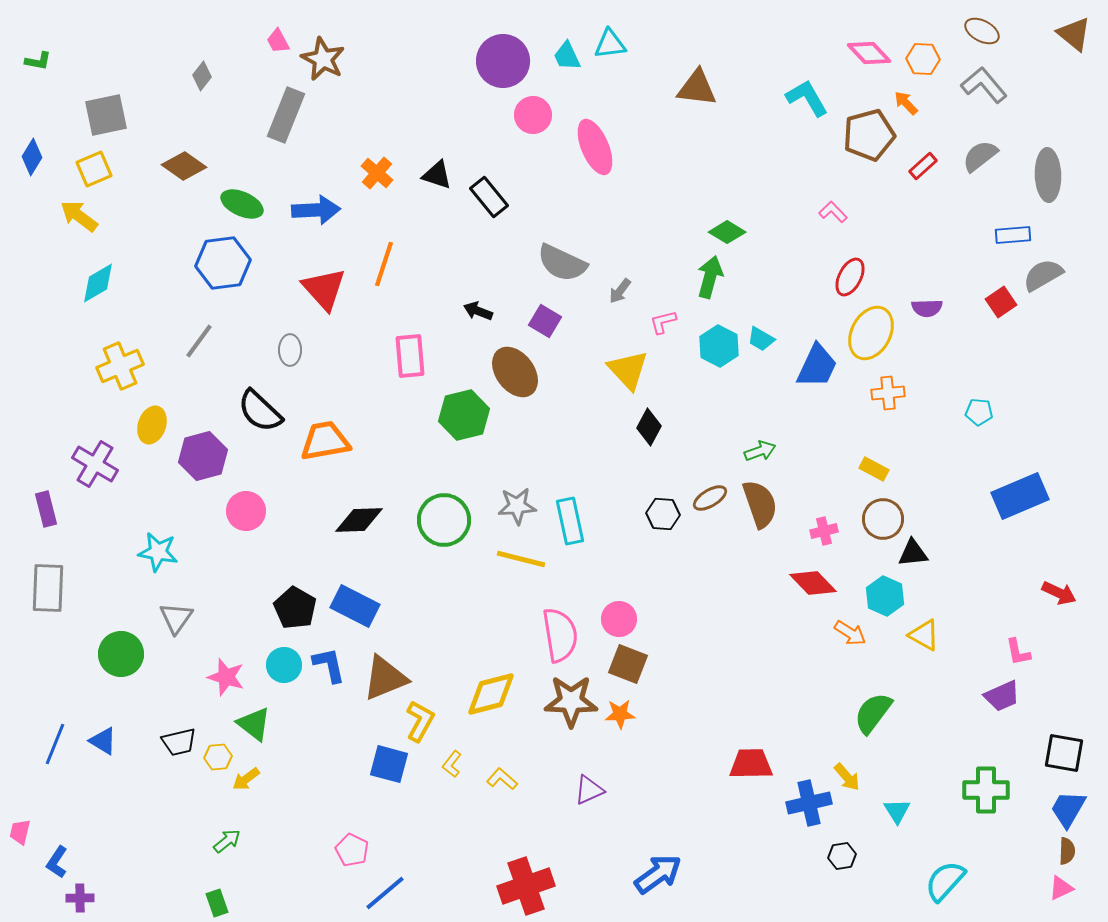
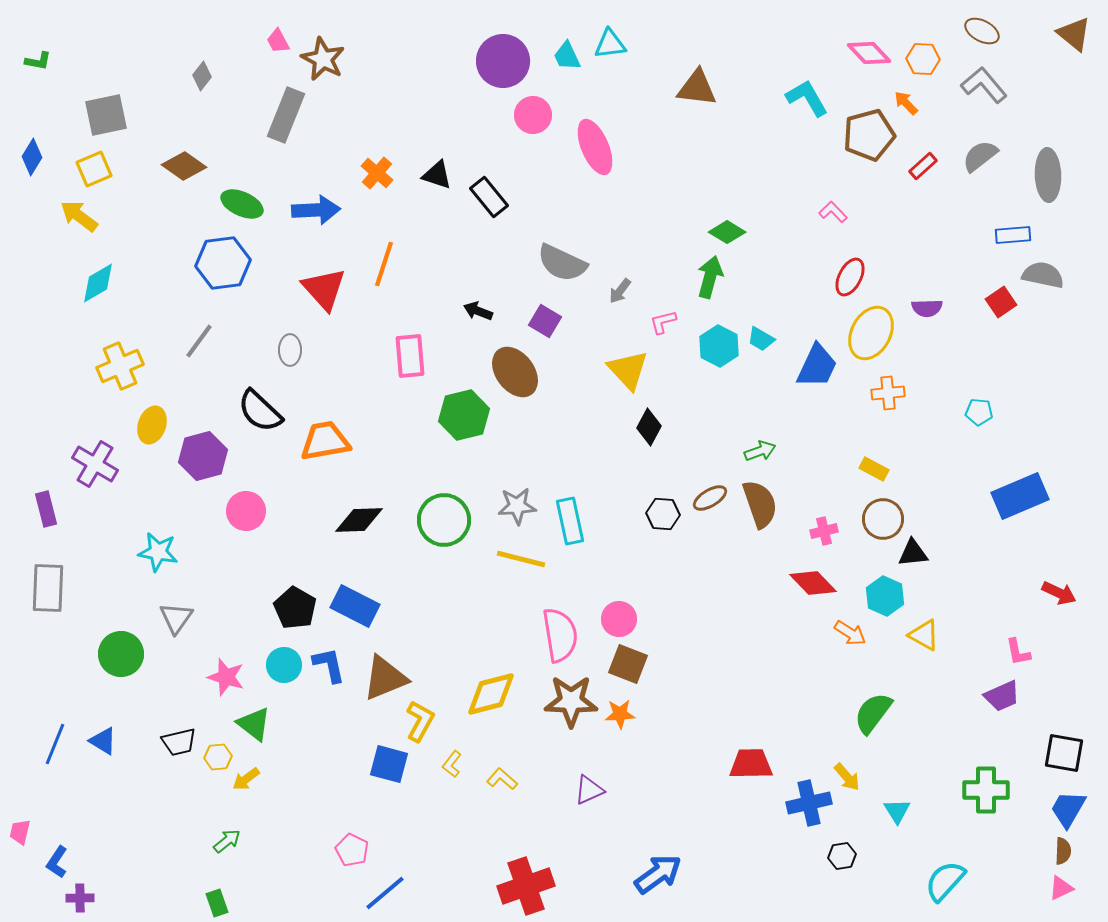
gray semicircle at (1043, 275): rotated 42 degrees clockwise
brown semicircle at (1067, 851): moved 4 px left
